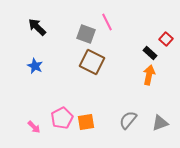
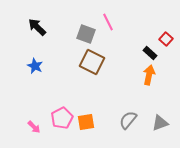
pink line: moved 1 px right
